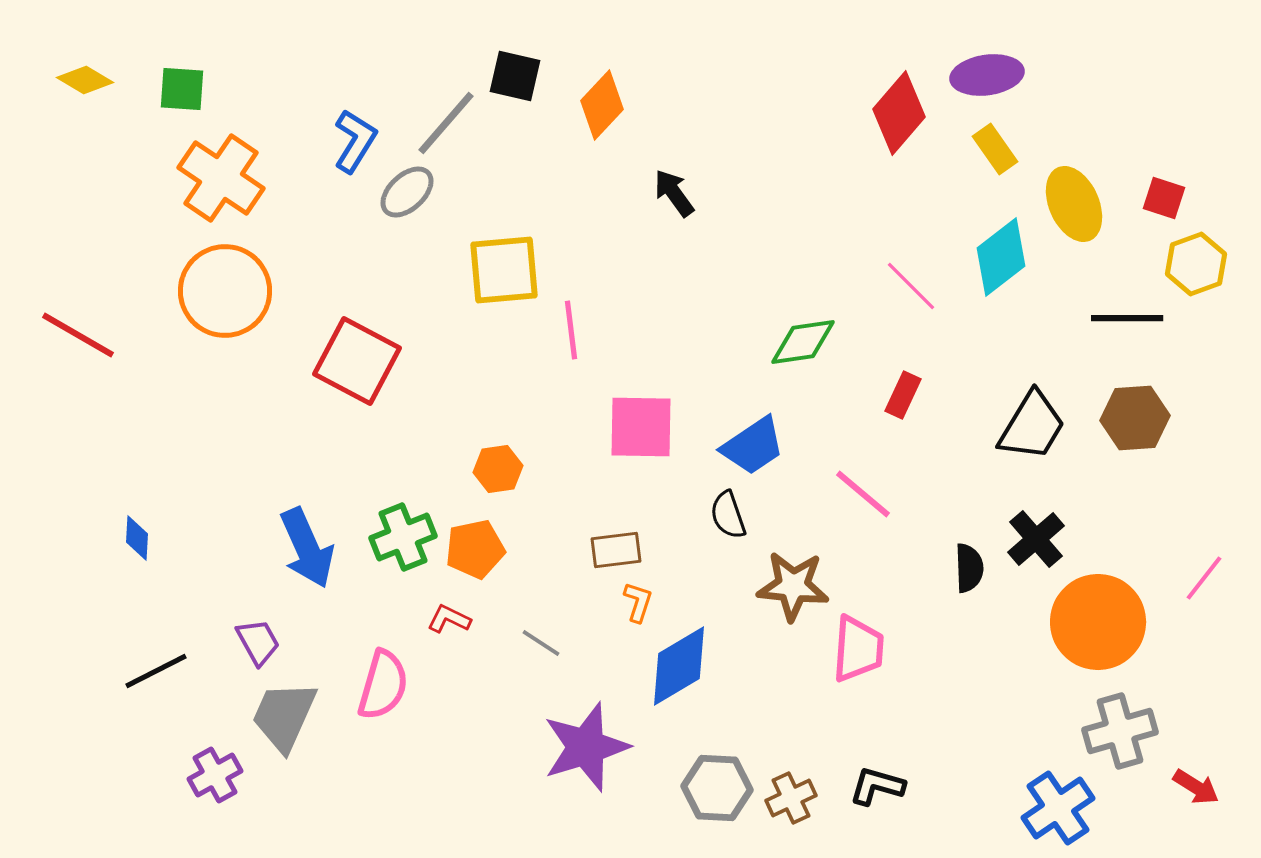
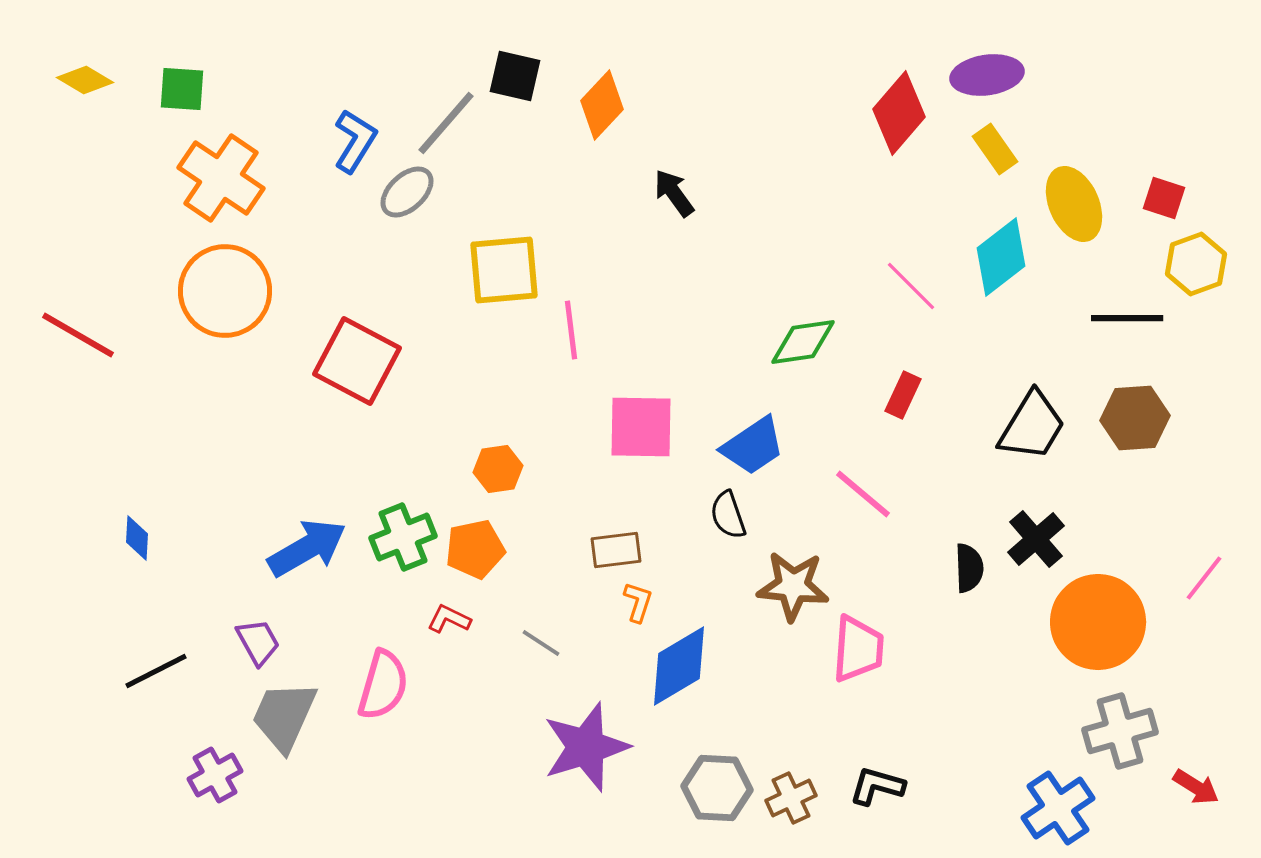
blue arrow at (307, 548): rotated 96 degrees counterclockwise
